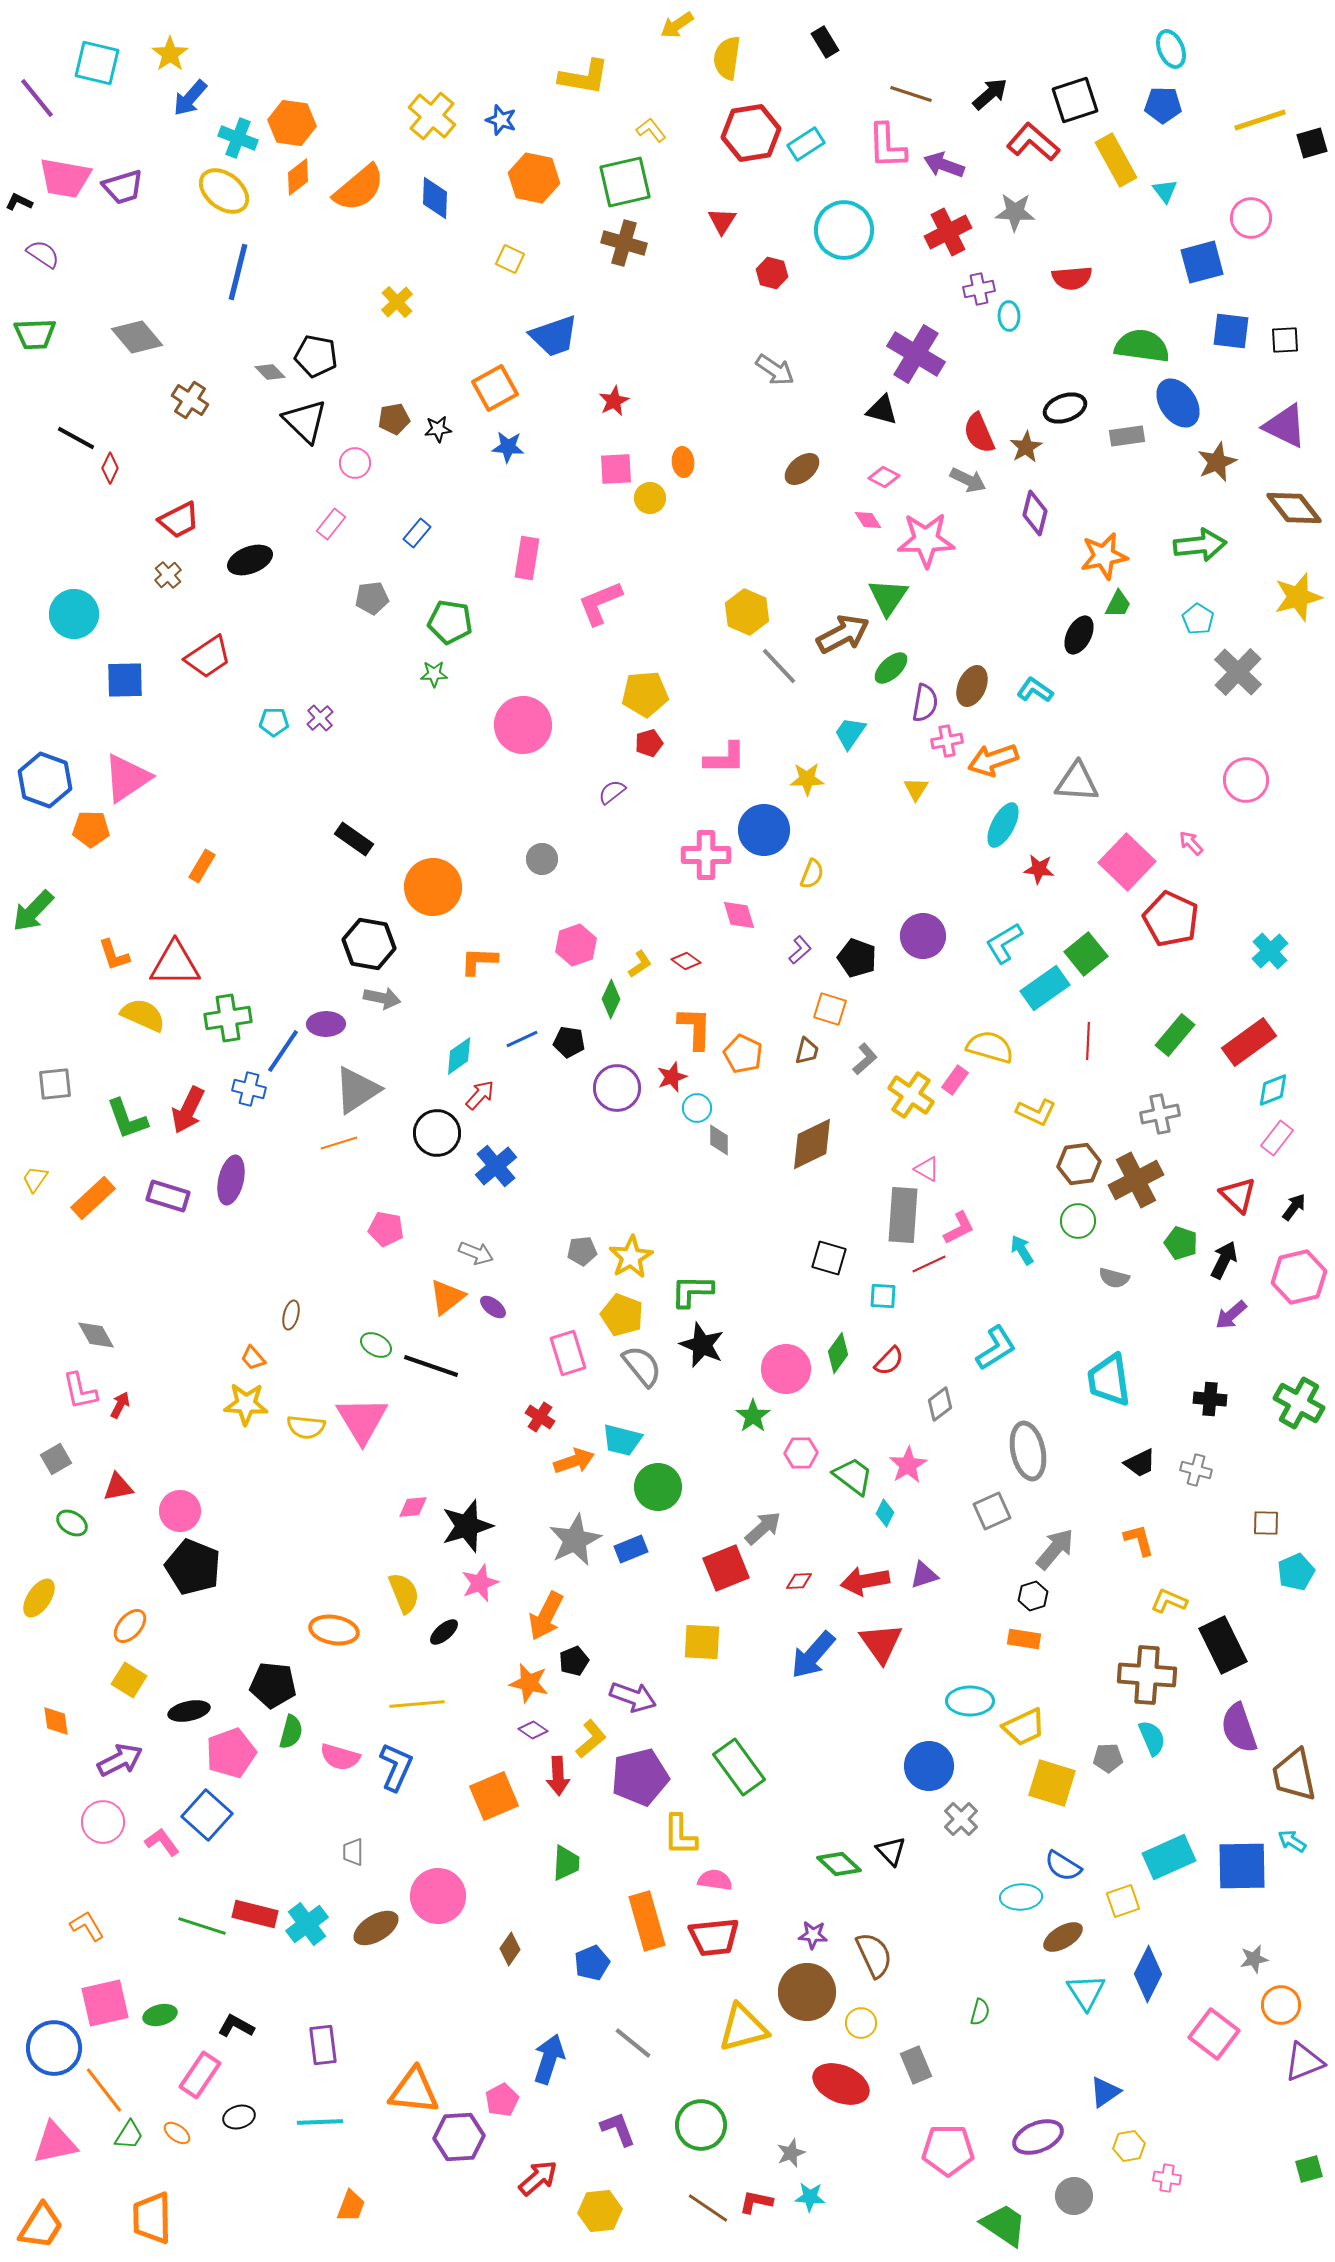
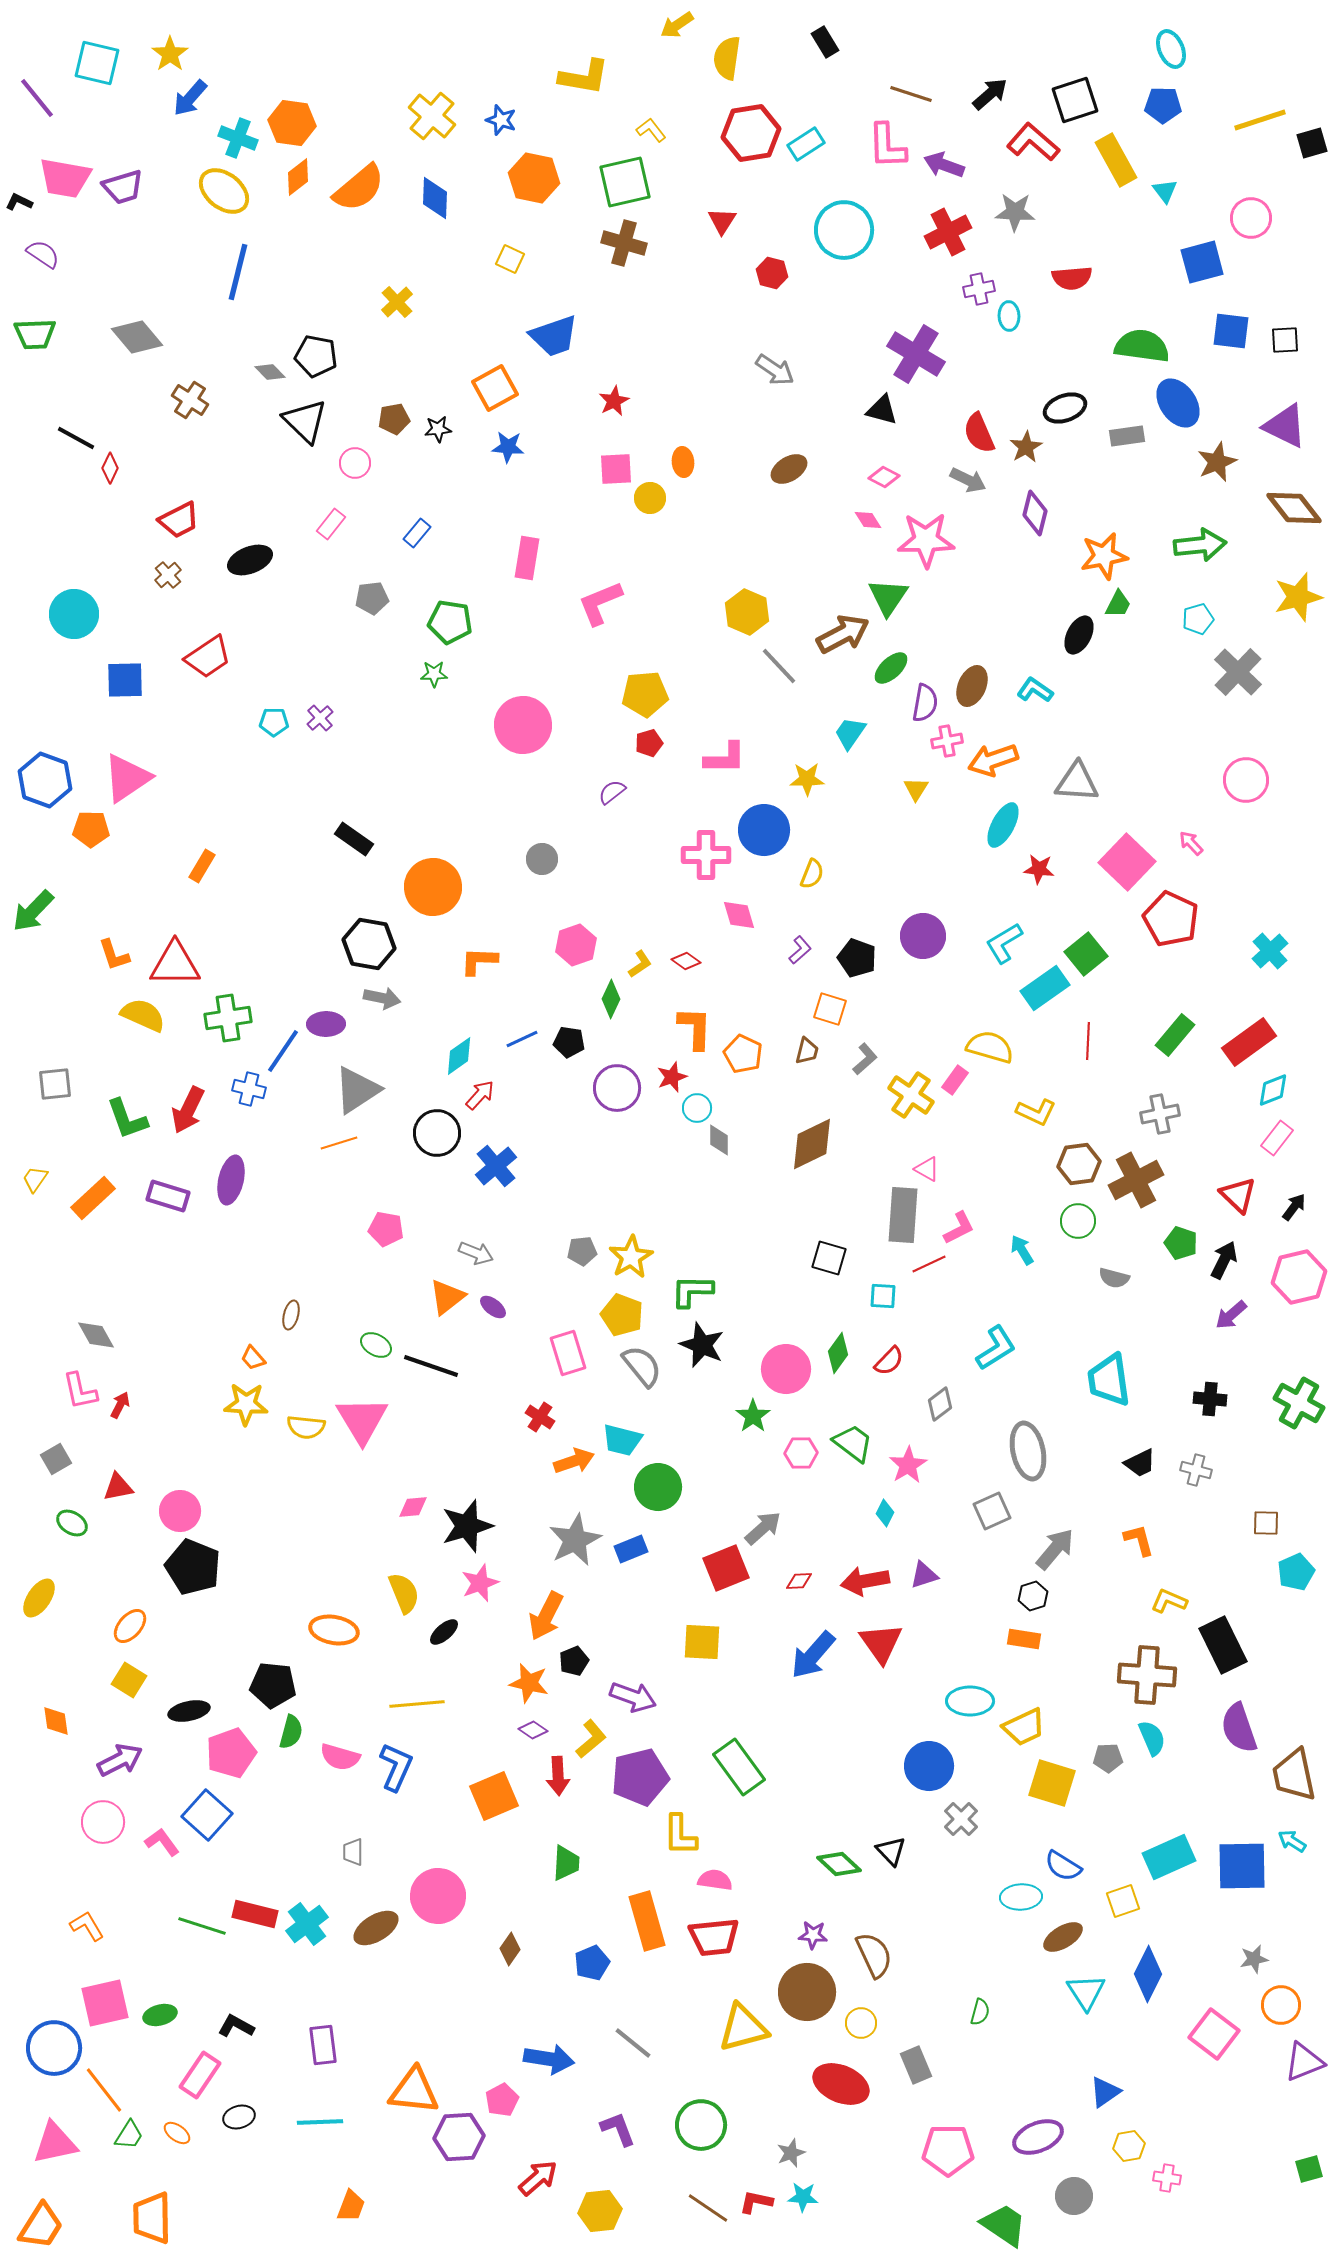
brown ellipse at (802, 469): moved 13 px left; rotated 9 degrees clockwise
cyan pentagon at (1198, 619): rotated 24 degrees clockwise
green trapezoid at (853, 1476): moved 33 px up
blue arrow at (549, 2059): rotated 81 degrees clockwise
cyan star at (810, 2197): moved 7 px left
